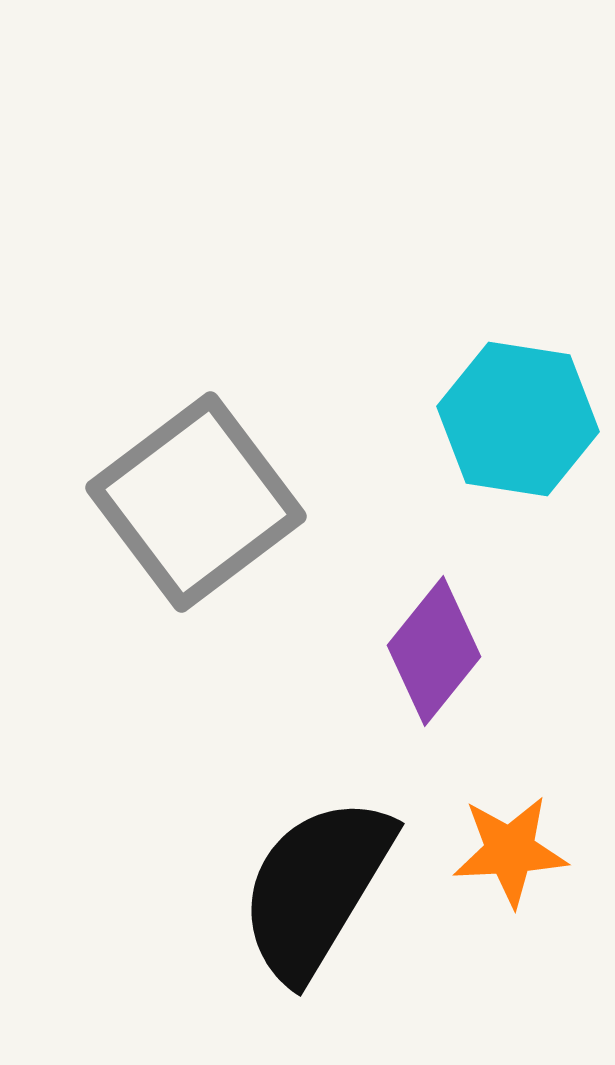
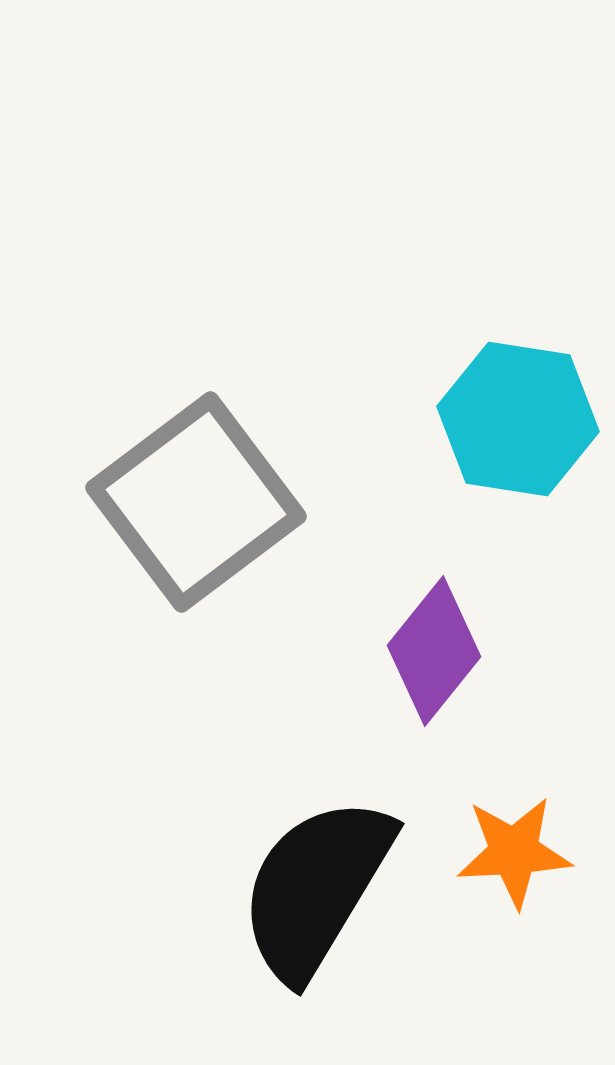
orange star: moved 4 px right, 1 px down
